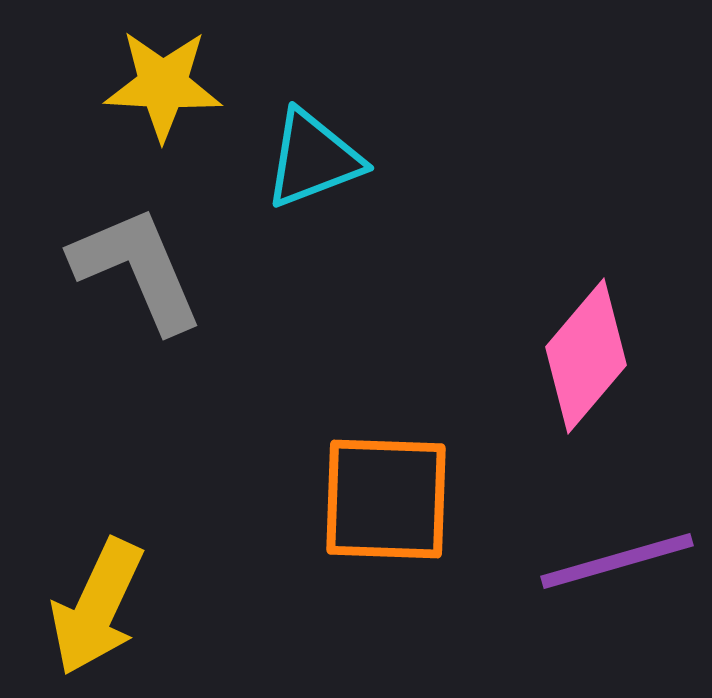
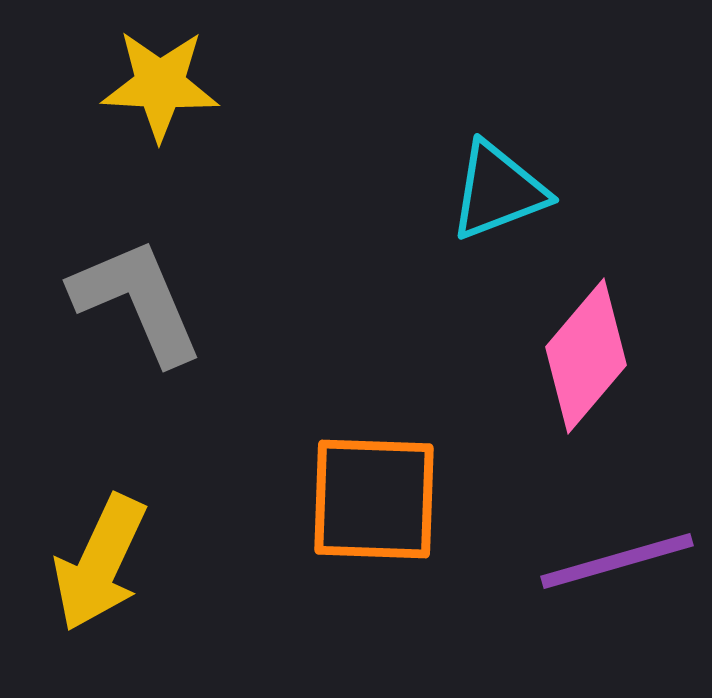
yellow star: moved 3 px left
cyan triangle: moved 185 px right, 32 px down
gray L-shape: moved 32 px down
orange square: moved 12 px left
yellow arrow: moved 3 px right, 44 px up
